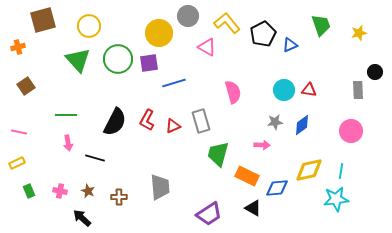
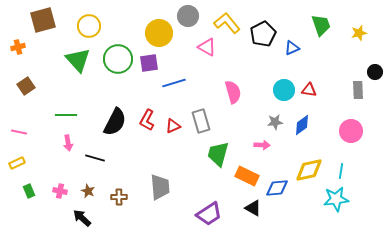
blue triangle at (290, 45): moved 2 px right, 3 px down
